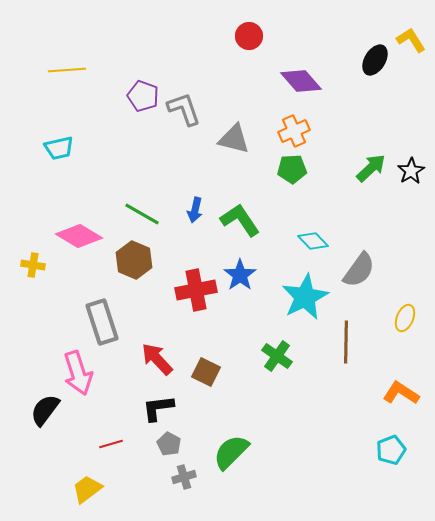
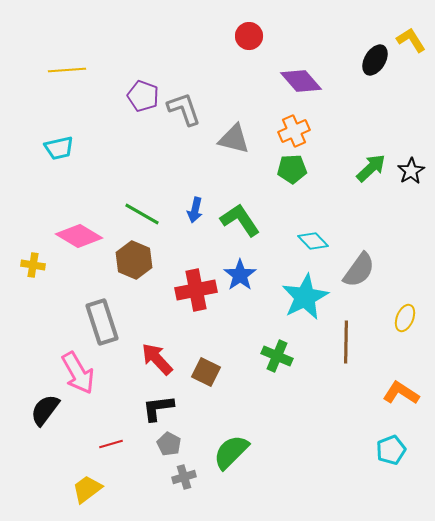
green cross: rotated 12 degrees counterclockwise
pink arrow: rotated 12 degrees counterclockwise
